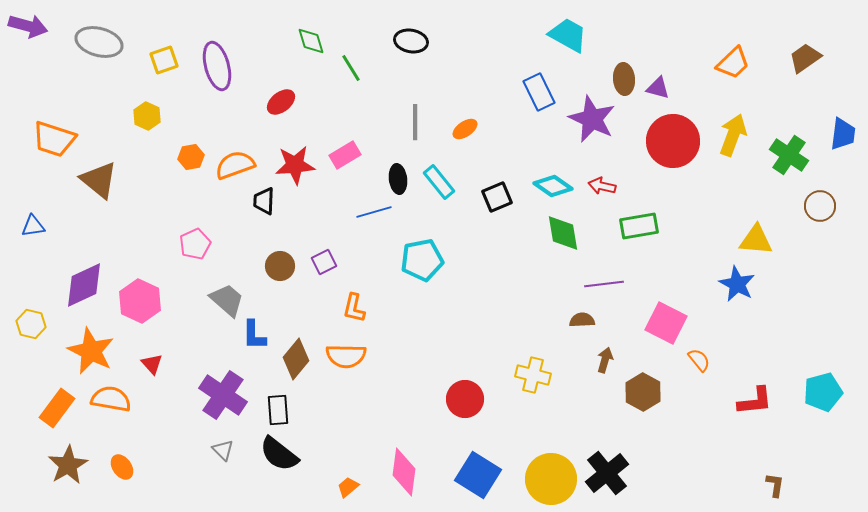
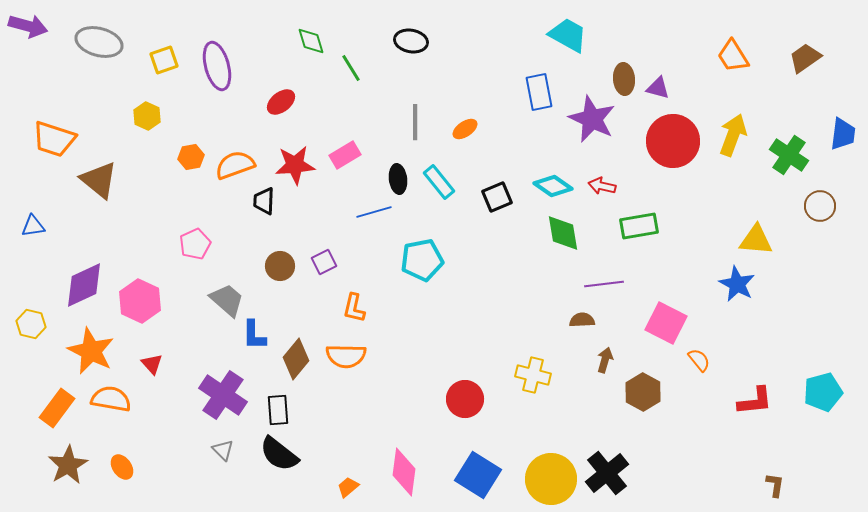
orange trapezoid at (733, 63): moved 7 px up; rotated 102 degrees clockwise
blue rectangle at (539, 92): rotated 15 degrees clockwise
